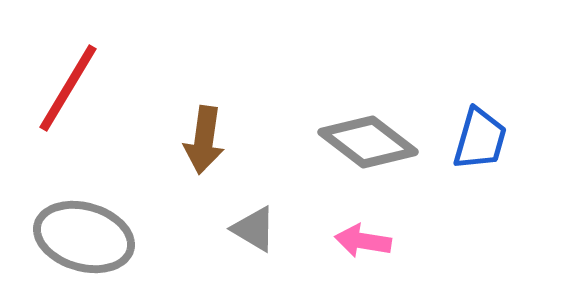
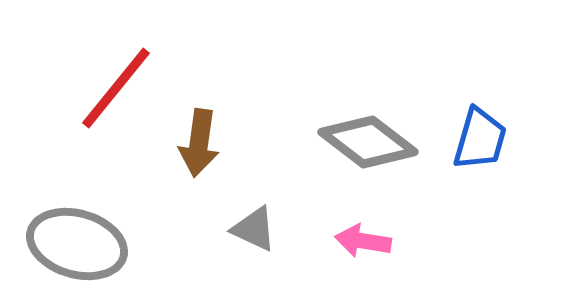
red line: moved 48 px right; rotated 8 degrees clockwise
brown arrow: moved 5 px left, 3 px down
gray triangle: rotated 6 degrees counterclockwise
gray ellipse: moved 7 px left, 7 px down
